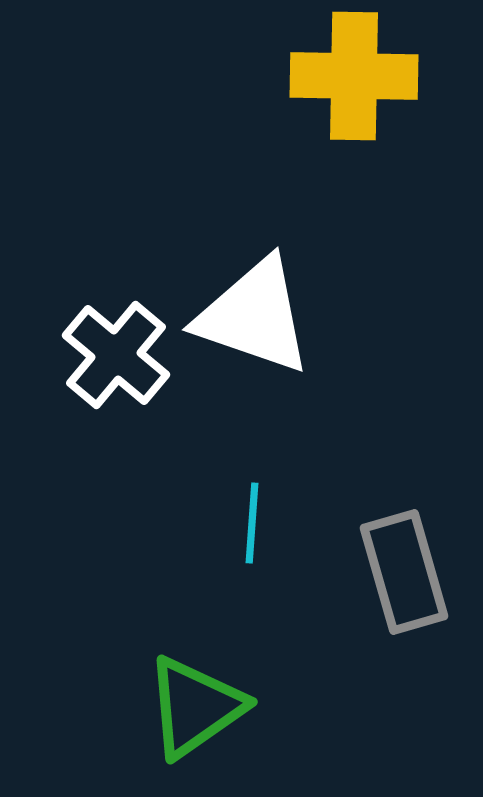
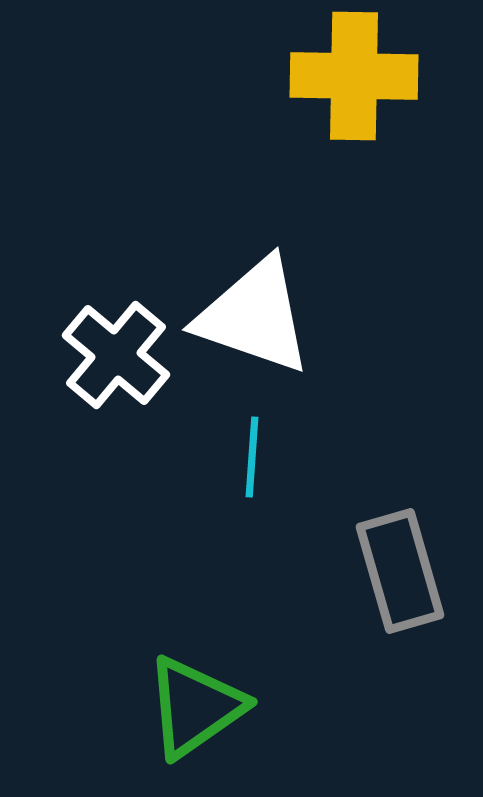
cyan line: moved 66 px up
gray rectangle: moved 4 px left, 1 px up
